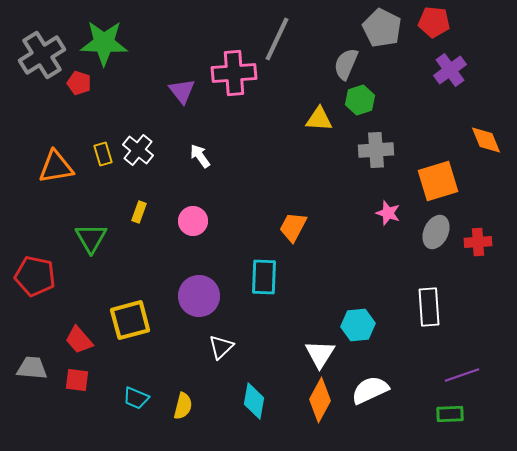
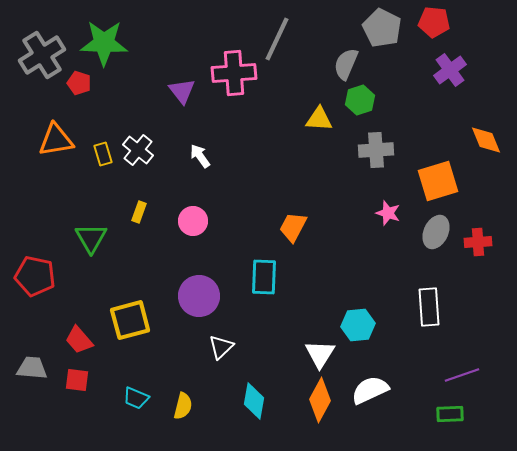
orange triangle at (56, 167): moved 27 px up
